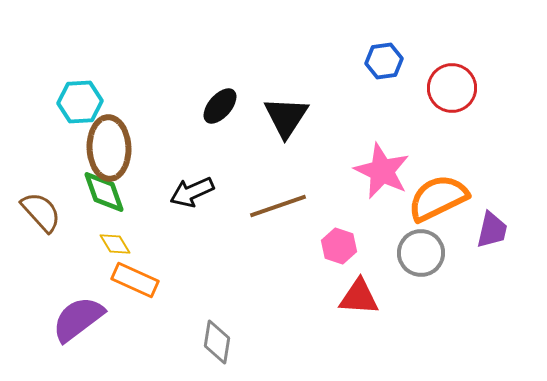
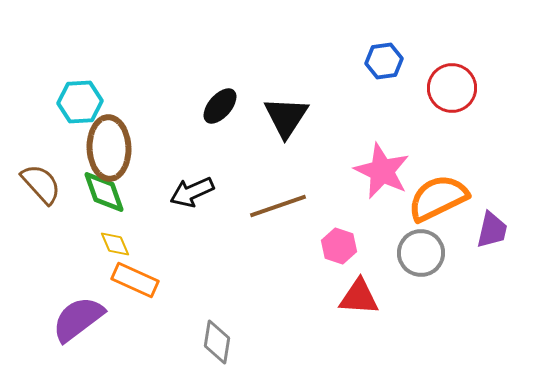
brown semicircle: moved 28 px up
yellow diamond: rotated 8 degrees clockwise
